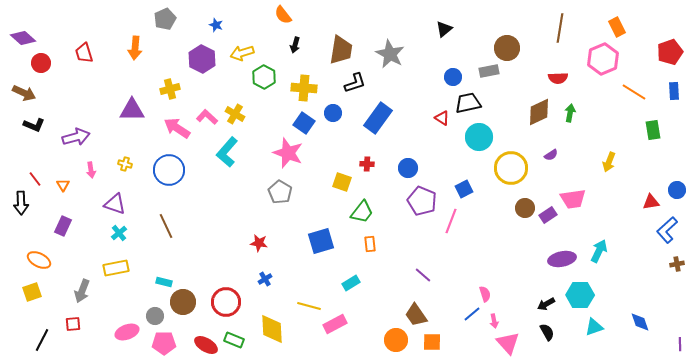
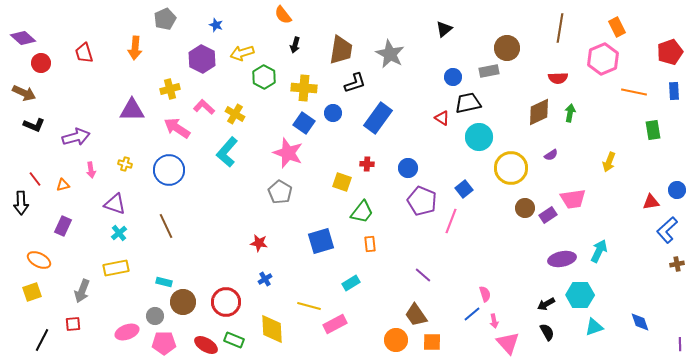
orange line at (634, 92): rotated 20 degrees counterclockwise
pink L-shape at (207, 117): moved 3 px left, 10 px up
orange triangle at (63, 185): rotated 48 degrees clockwise
blue square at (464, 189): rotated 12 degrees counterclockwise
